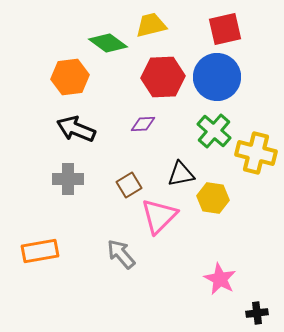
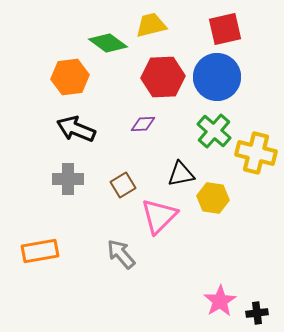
brown square: moved 6 px left
pink star: moved 22 px down; rotated 12 degrees clockwise
